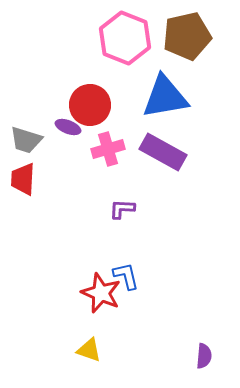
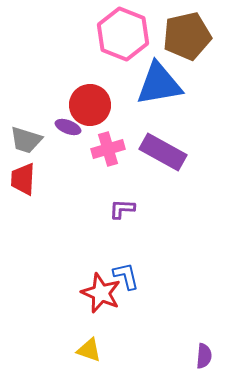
pink hexagon: moved 2 px left, 4 px up
blue triangle: moved 6 px left, 13 px up
